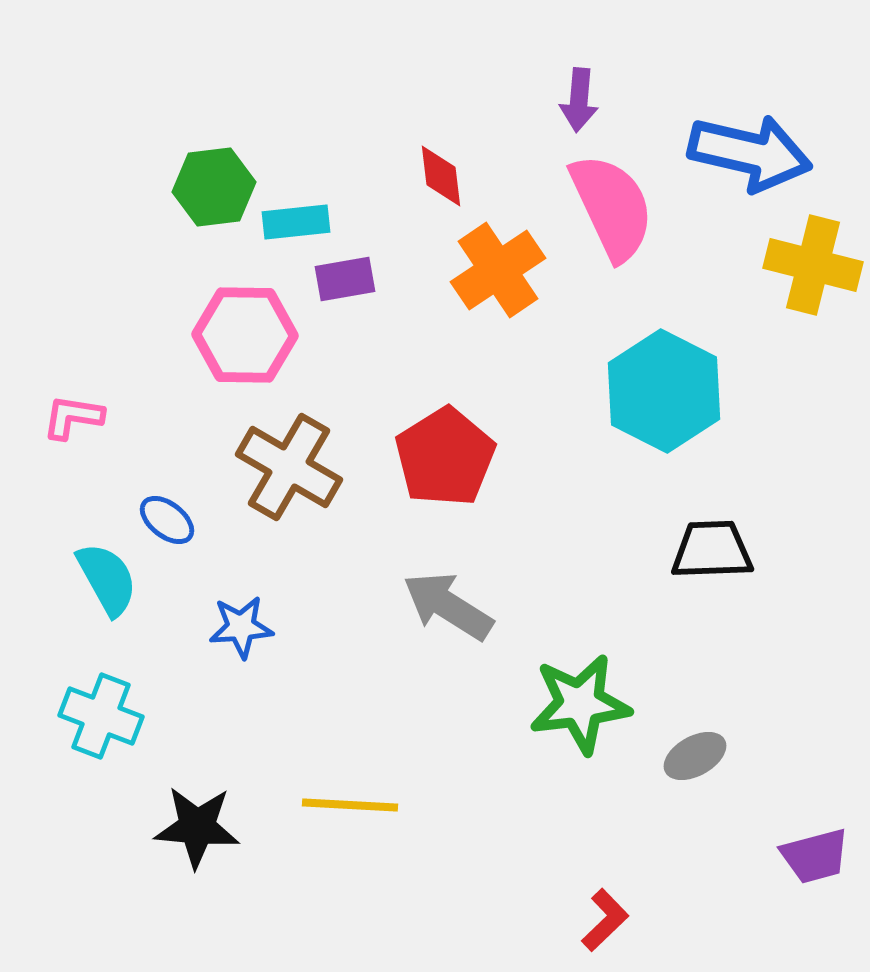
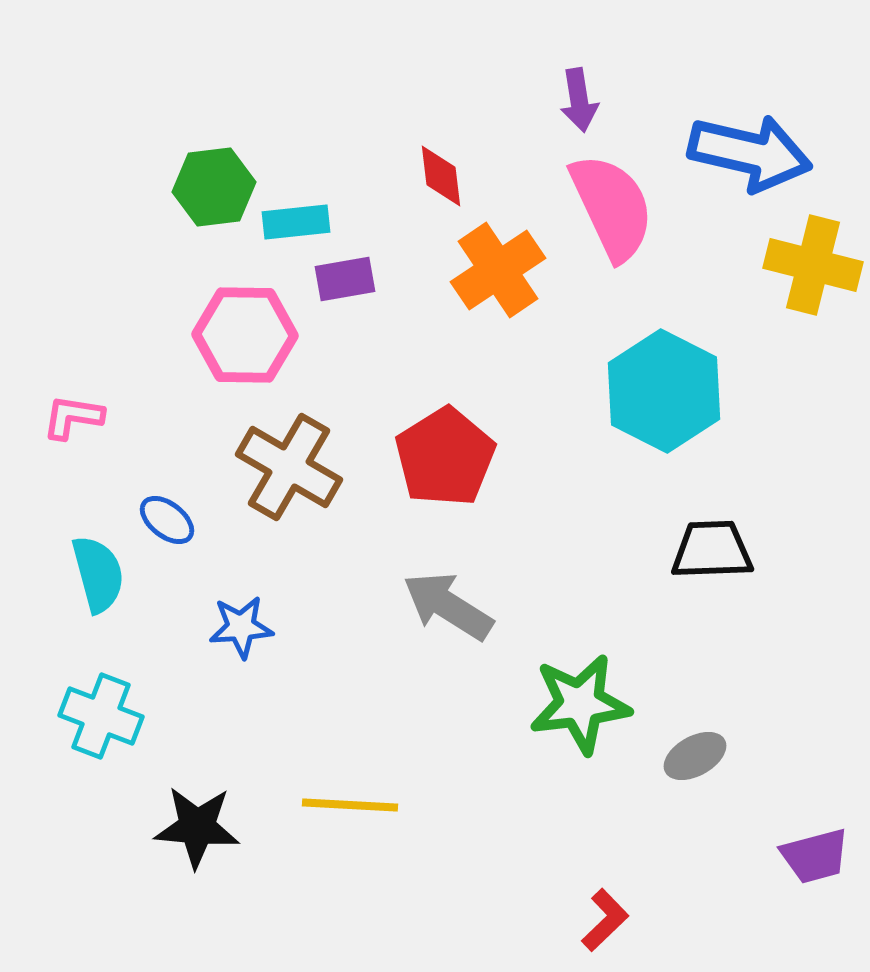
purple arrow: rotated 14 degrees counterclockwise
cyan semicircle: moved 9 px left, 5 px up; rotated 14 degrees clockwise
